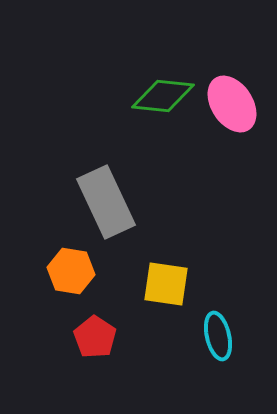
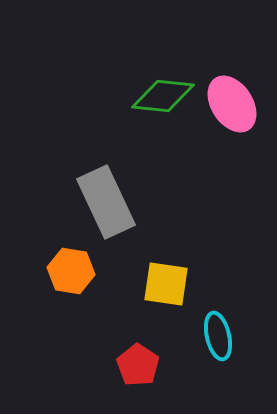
red pentagon: moved 43 px right, 28 px down
